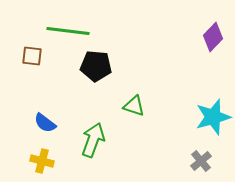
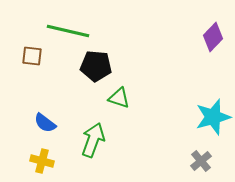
green line: rotated 6 degrees clockwise
green triangle: moved 15 px left, 8 px up
